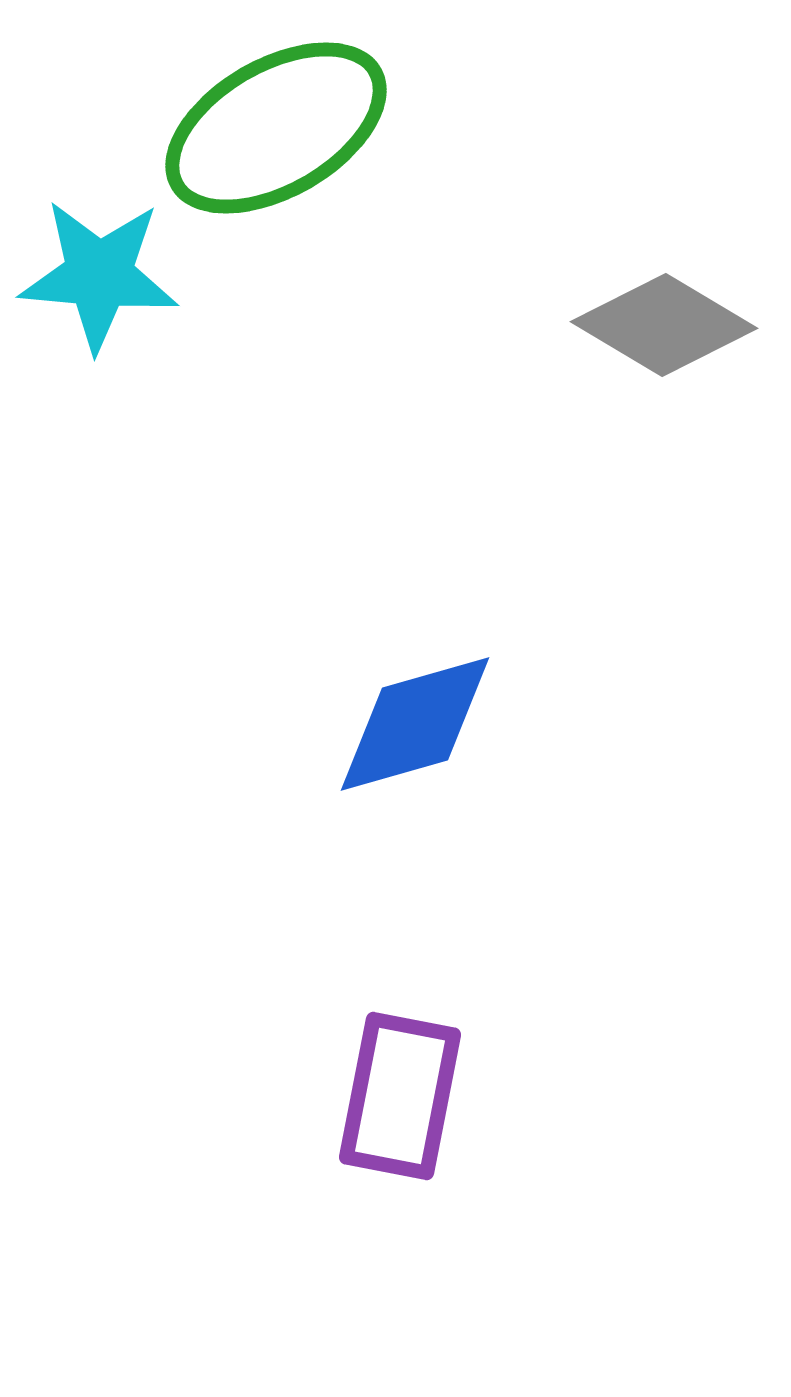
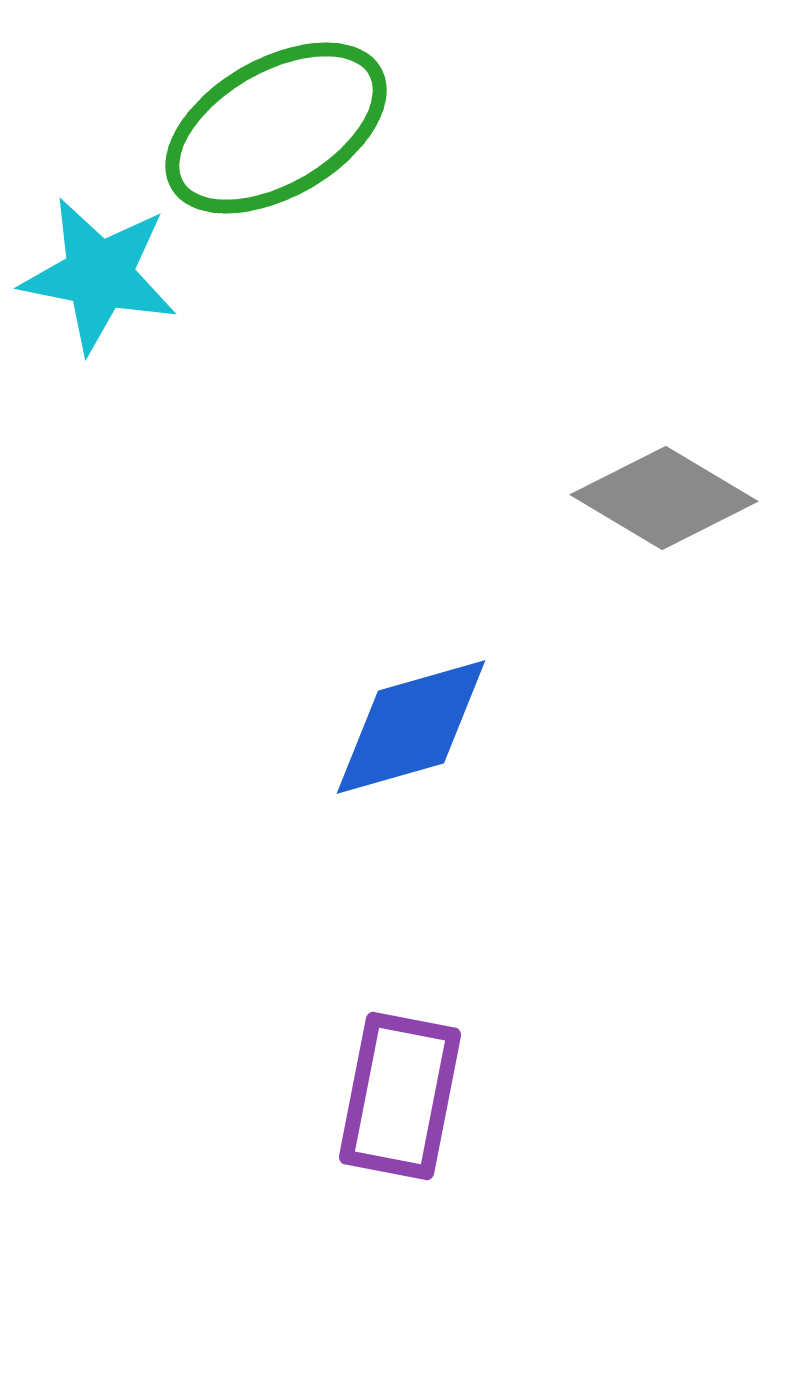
cyan star: rotated 6 degrees clockwise
gray diamond: moved 173 px down
blue diamond: moved 4 px left, 3 px down
